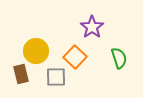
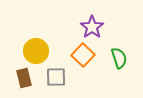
orange square: moved 8 px right, 2 px up
brown rectangle: moved 3 px right, 4 px down
